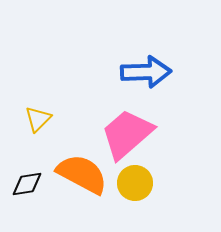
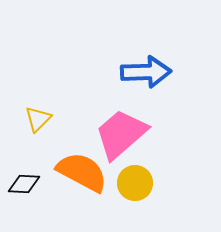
pink trapezoid: moved 6 px left
orange semicircle: moved 2 px up
black diamond: moved 3 px left; rotated 12 degrees clockwise
